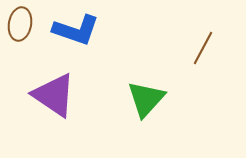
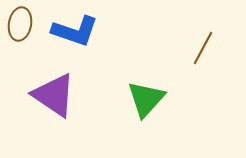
blue L-shape: moved 1 px left, 1 px down
